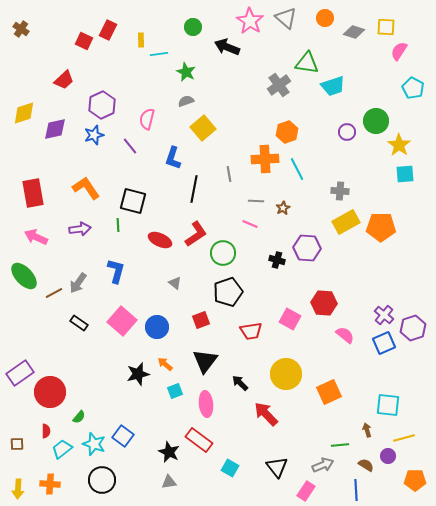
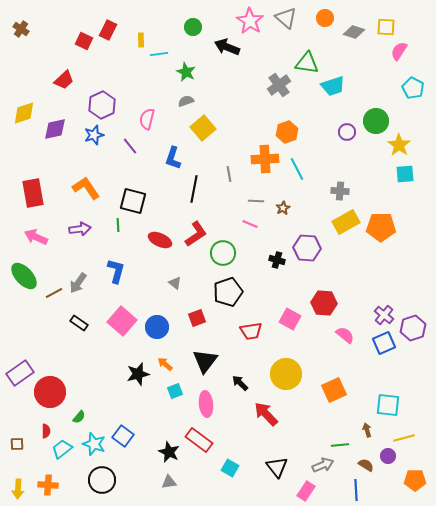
red square at (201, 320): moved 4 px left, 2 px up
orange square at (329, 392): moved 5 px right, 2 px up
orange cross at (50, 484): moved 2 px left, 1 px down
